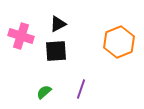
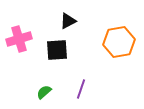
black triangle: moved 10 px right, 3 px up
pink cross: moved 2 px left, 3 px down; rotated 35 degrees counterclockwise
orange hexagon: rotated 12 degrees clockwise
black square: moved 1 px right, 1 px up
